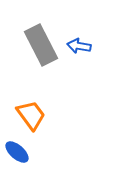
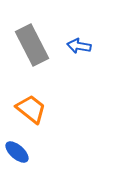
gray rectangle: moved 9 px left
orange trapezoid: moved 6 px up; rotated 16 degrees counterclockwise
